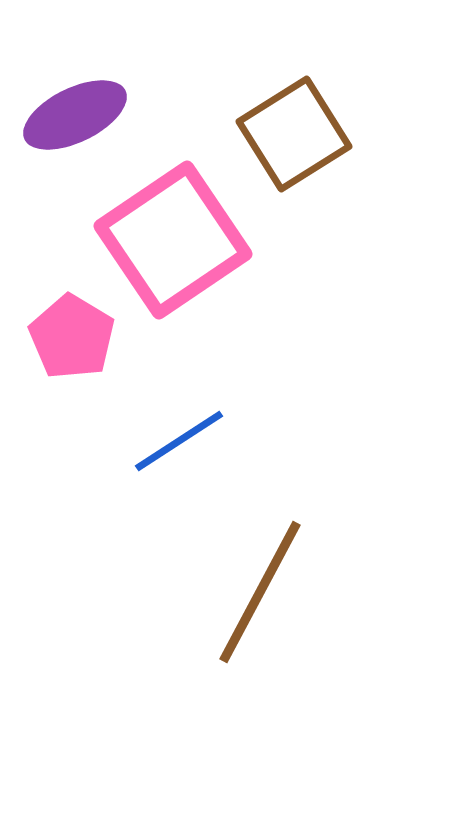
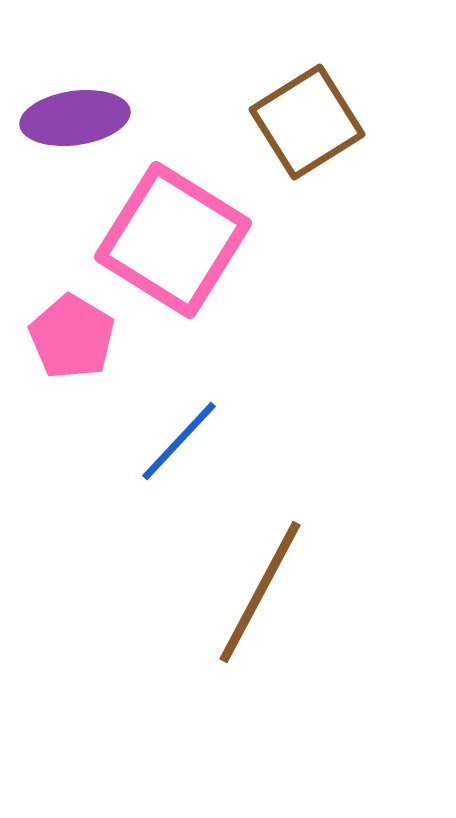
purple ellipse: moved 3 px down; rotated 18 degrees clockwise
brown square: moved 13 px right, 12 px up
pink square: rotated 24 degrees counterclockwise
blue line: rotated 14 degrees counterclockwise
